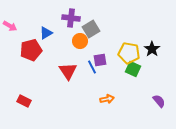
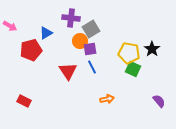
purple square: moved 10 px left, 11 px up
